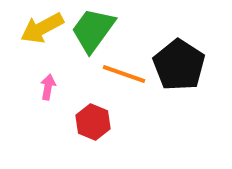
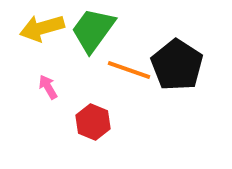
yellow arrow: rotated 12 degrees clockwise
black pentagon: moved 2 px left
orange line: moved 5 px right, 4 px up
pink arrow: rotated 40 degrees counterclockwise
